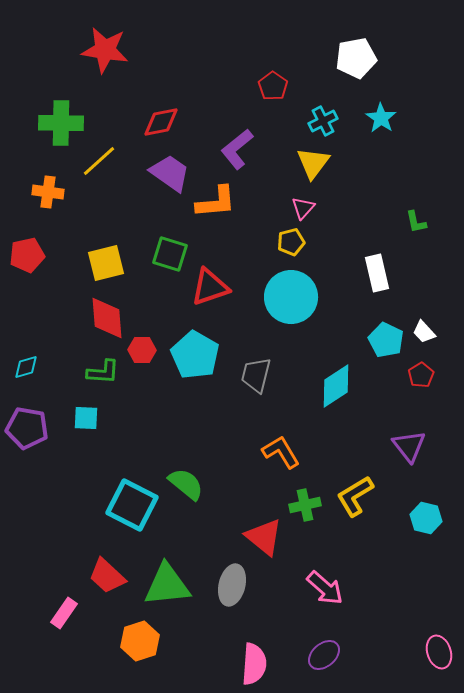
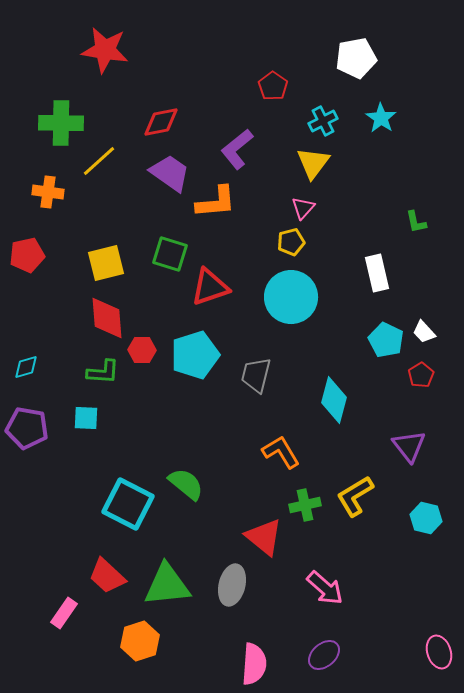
cyan pentagon at (195, 355): rotated 24 degrees clockwise
cyan diamond at (336, 386): moved 2 px left, 14 px down; rotated 42 degrees counterclockwise
cyan square at (132, 505): moved 4 px left, 1 px up
